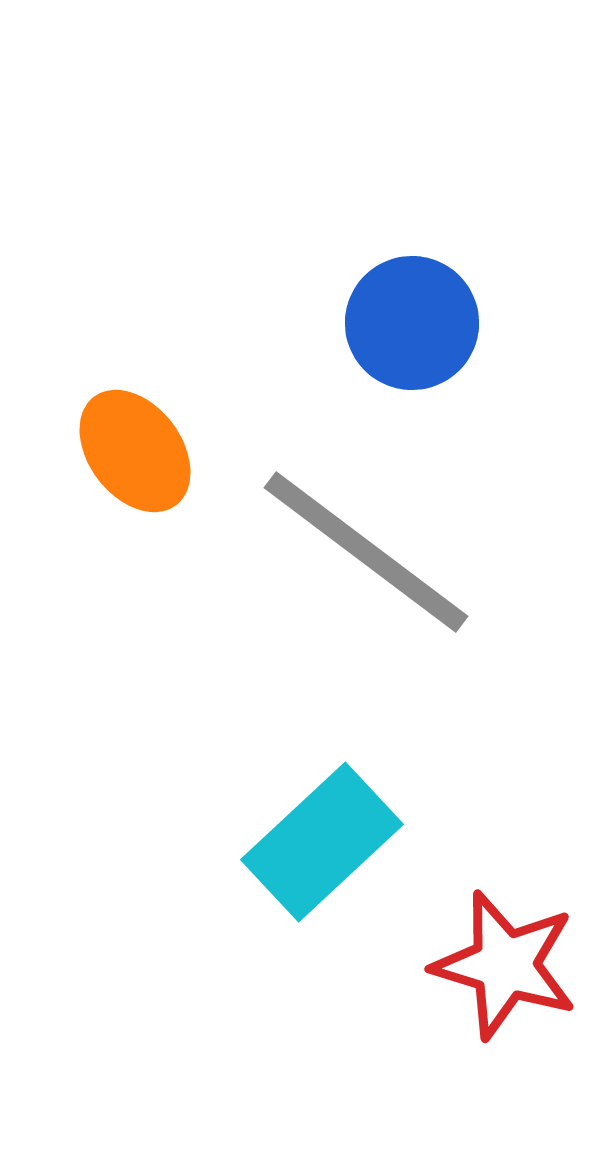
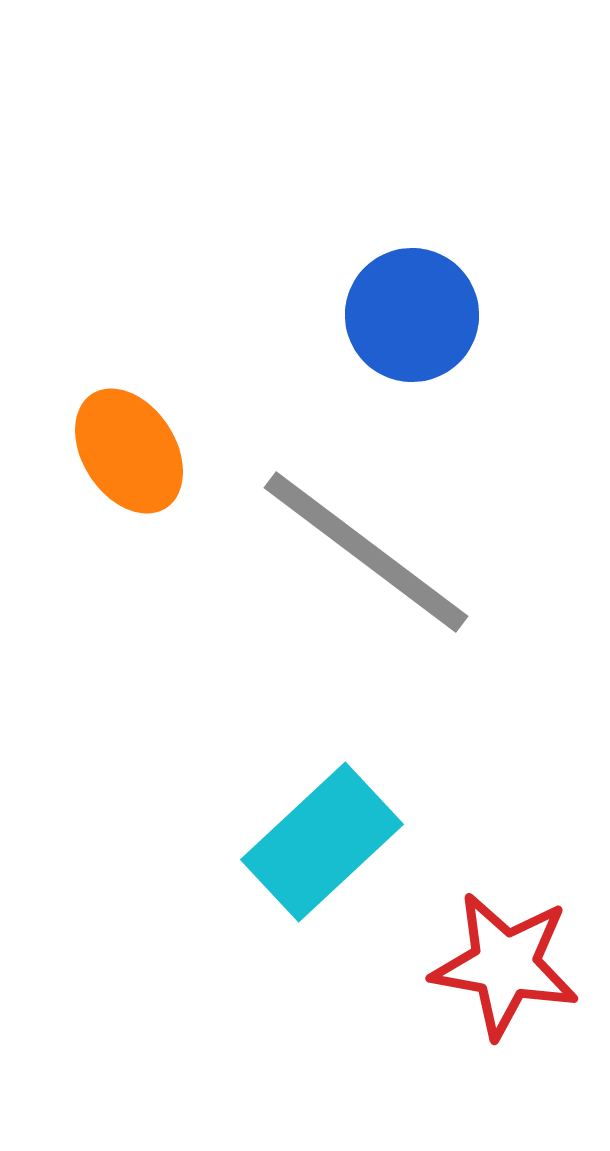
blue circle: moved 8 px up
orange ellipse: moved 6 px left; rotated 4 degrees clockwise
red star: rotated 7 degrees counterclockwise
